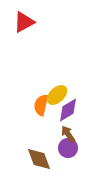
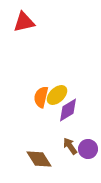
red triangle: rotated 15 degrees clockwise
orange semicircle: moved 8 px up
brown arrow: moved 2 px right, 12 px down
purple circle: moved 20 px right, 1 px down
brown diamond: rotated 12 degrees counterclockwise
